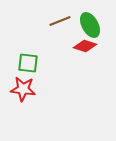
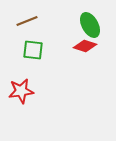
brown line: moved 33 px left
green square: moved 5 px right, 13 px up
red star: moved 2 px left, 2 px down; rotated 15 degrees counterclockwise
